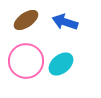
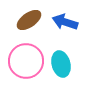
brown ellipse: moved 3 px right
cyan ellipse: rotated 65 degrees counterclockwise
